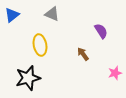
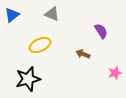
yellow ellipse: rotated 75 degrees clockwise
brown arrow: rotated 32 degrees counterclockwise
black star: moved 1 px down
